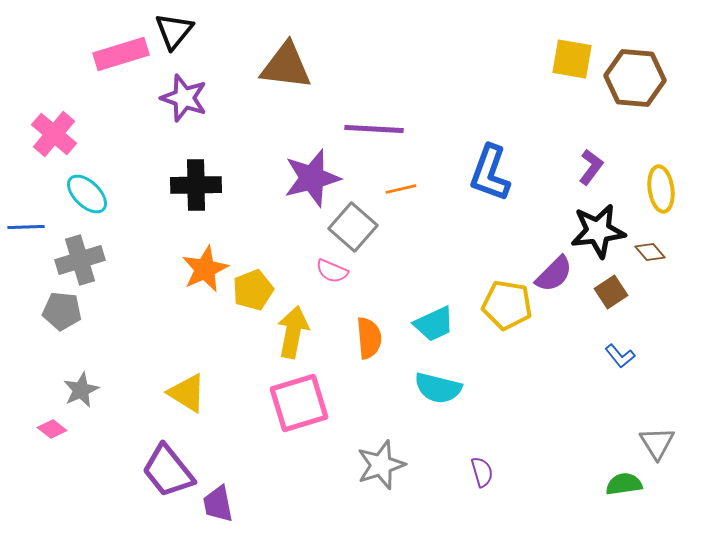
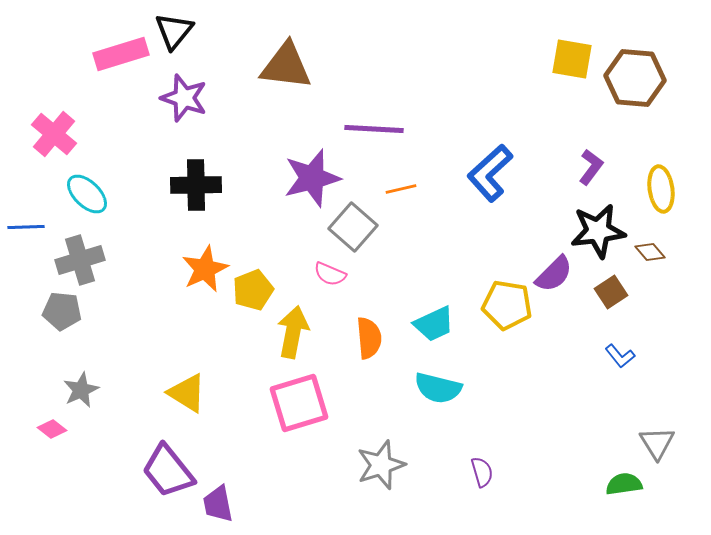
blue L-shape at (490, 173): rotated 28 degrees clockwise
pink semicircle at (332, 271): moved 2 px left, 3 px down
